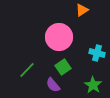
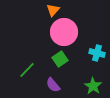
orange triangle: moved 29 px left; rotated 16 degrees counterclockwise
pink circle: moved 5 px right, 5 px up
green square: moved 3 px left, 8 px up
green star: moved 1 px down
